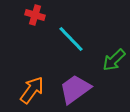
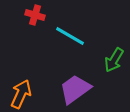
cyan line: moved 1 px left, 3 px up; rotated 16 degrees counterclockwise
green arrow: rotated 15 degrees counterclockwise
orange arrow: moved 11 px left, 4 px down; rotated 12 degrees counterclockwise
